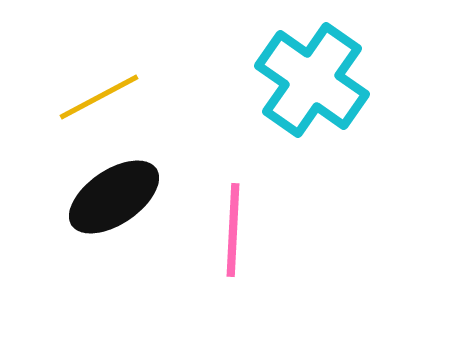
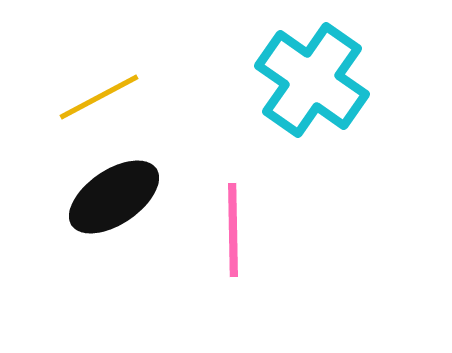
pink line: rotated 4 degrees counterclockwise
